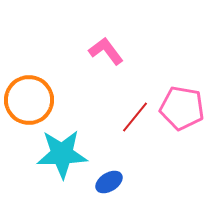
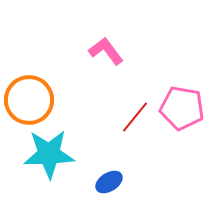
cyan star: moved 13 px left
